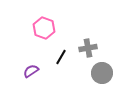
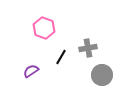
gray circle: moved 2 px down
